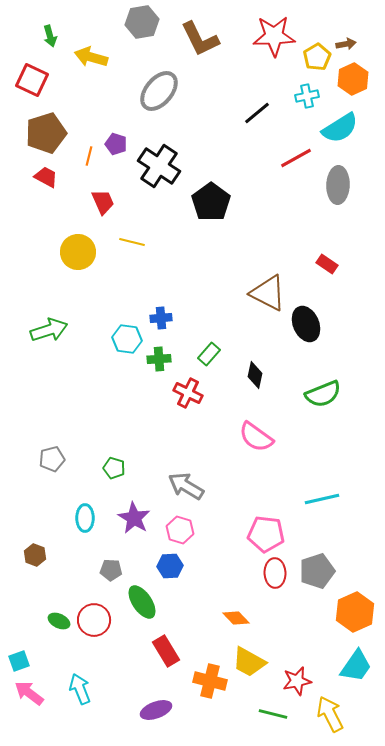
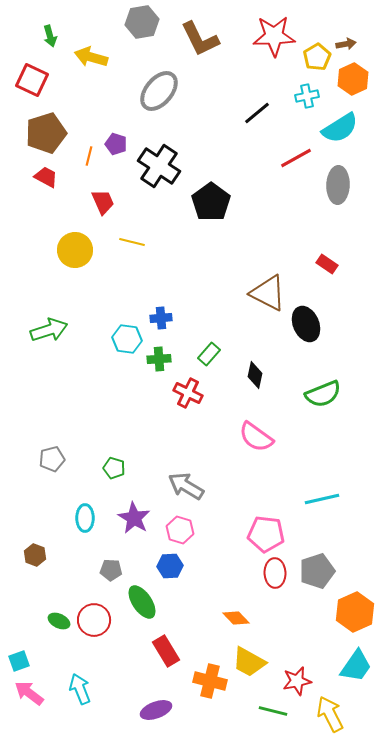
yellow circle at (78, 252): moved 3 px left, 2 px up
green line at (273, 714): moved 3 px up
